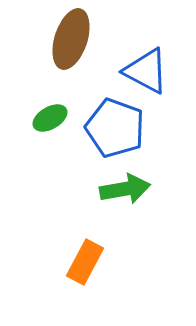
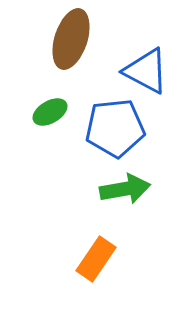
green ellipse: moved 6 px up
blue pentagon: rotated 26 degrees counterclockwise
orange rectangle: moved 11 px right, 3 px up; rotated 6 degrees clockwise
